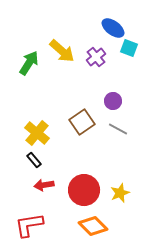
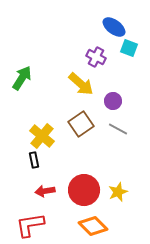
blue ellipse: moved 1 px right, 1 px up
yellow arrow: moved 19 px right, 33 px down
purple cross: rotated 24 degrees counterclockwise
green arrow: moved 7 px left, 15 px down
brown square: moved 1 px left, 2 px down
yellow cross: moved 5 px right, 3 px down
black rectangle: rotated 28 degrees clockwise
red arrow: moved 1 px right, 6 px down
yellow star: moved 2 px left, 1 px up
red L-shape: moved 1 px right
